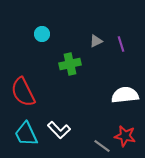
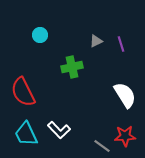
cyan circle: moved 2 px left, 1 px down
green cross: moved 2 px right, 3 px down
white semicircle: rotated 64 degrees clockwise
red star: rotated 15 degrees counterclockwise
